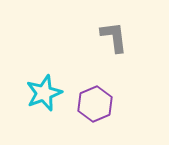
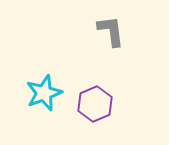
gray L-shape: moved 3 px left, 6 px up
